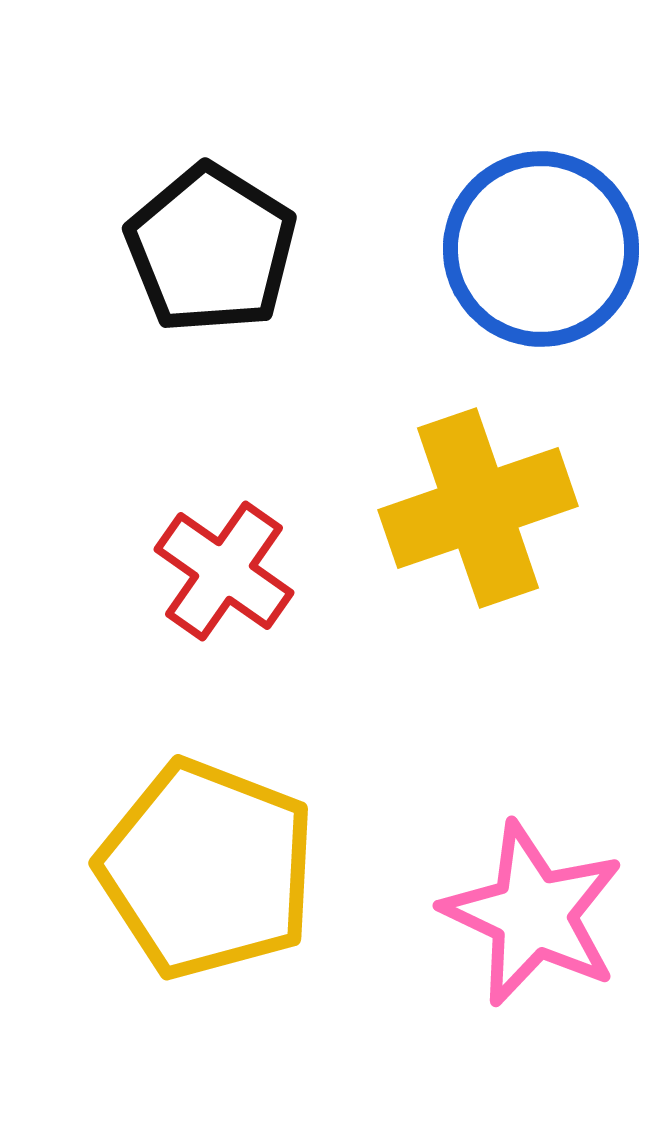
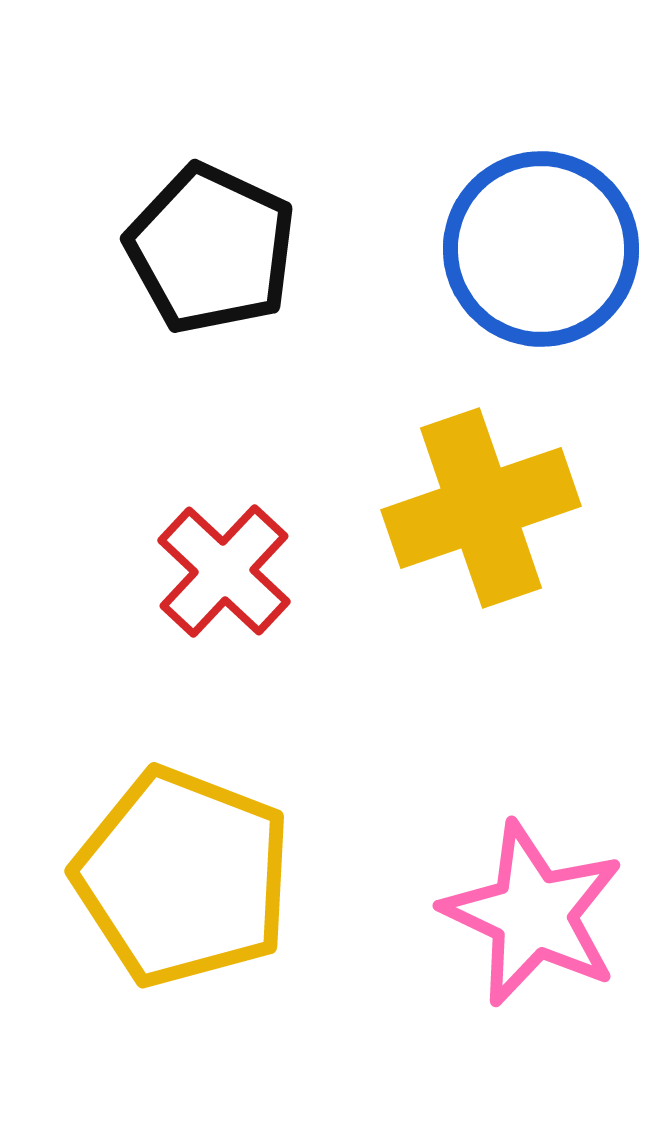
black pentagon: rotated 7 degrees counterclockwise
yellow cross: moved 3 px right
red cross: rotated 8 degrees clockwise
yellow pentagon: moved 24 px left, 8 px down
